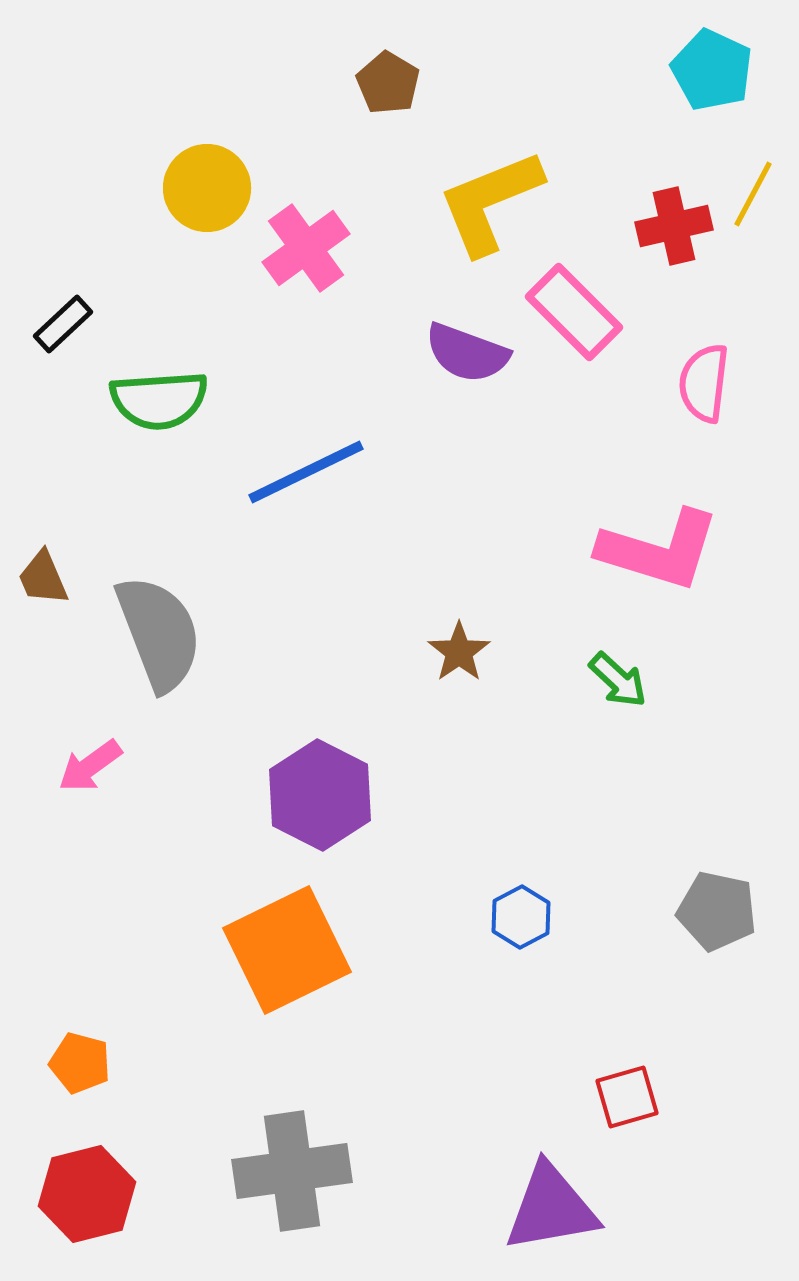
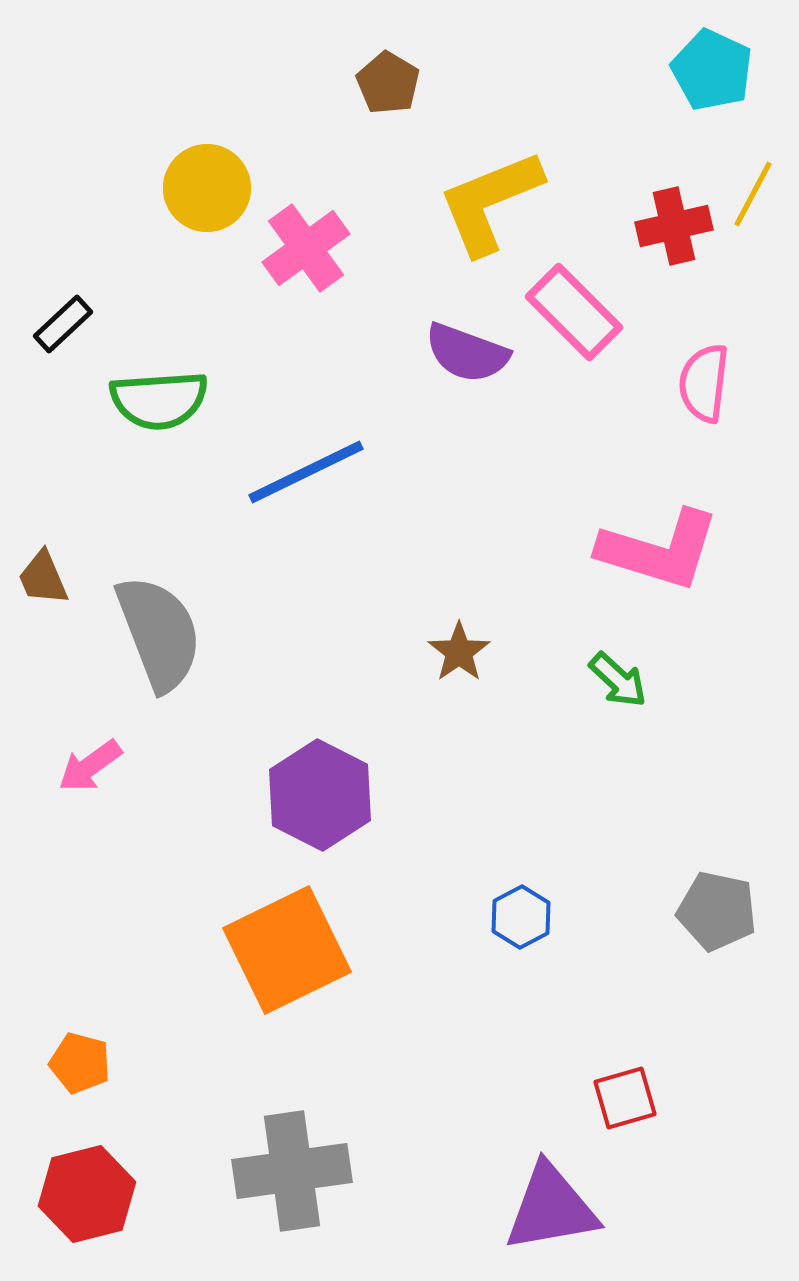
red square: moved 2 px left, 1 px down
